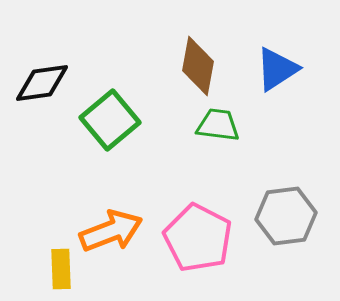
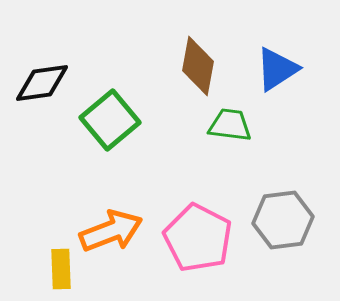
green trapezoid: moved 12 px right
gray hexagon: moved 3 px left, 4 px down
